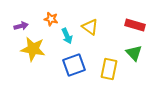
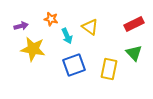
red rectangle: moved 1 px left, 1 px up; rotated 42 degrees counterclockwise
